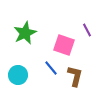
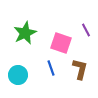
purple line: moved 1 px left
pink square: moved 3 px left, 2 px up
blue line: rotated 21 degrees clockwise
brown L-shape: moved 5 px right, 7 px up
